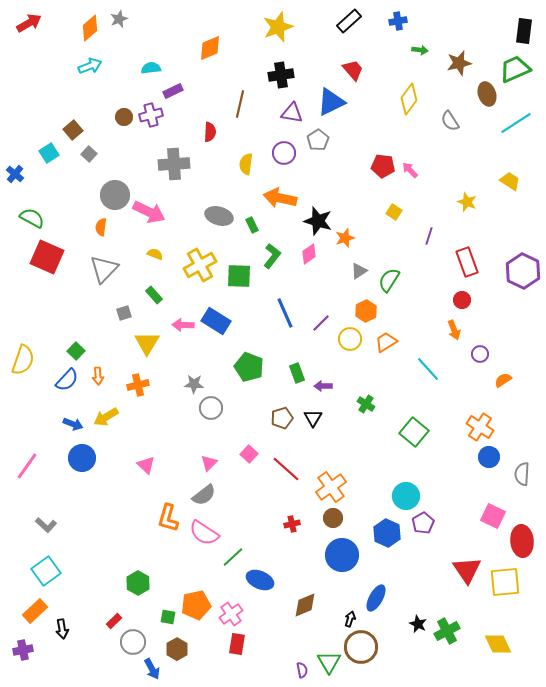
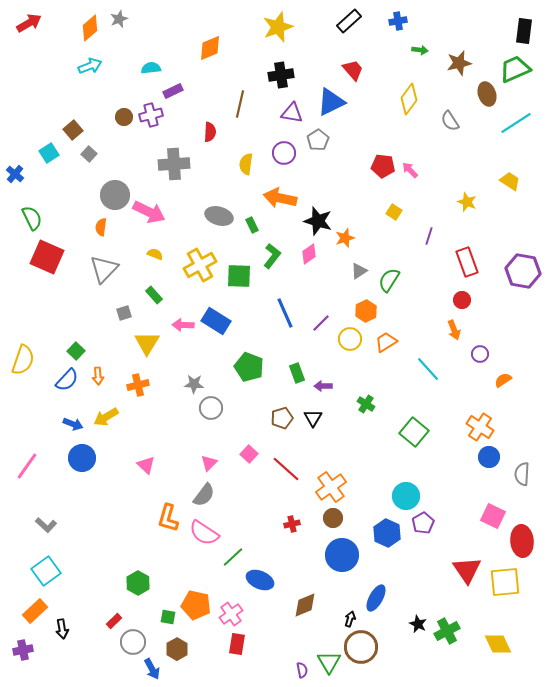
green semicircle at (32, 218): rotated 35 degrees clockwise
purple hexagon at (523, 271): rotated 16 degrees counterclockwise
gray semicircle at (204, 495): rotated 15 degrees counterclockwise
orange pentagon at (196, 605): rotated 24 degrees clockwise
